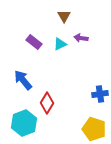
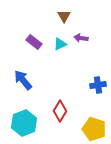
blue cross: moved 2 px left, 9 px up
red diamond: moved 13 px right, 8 px down
